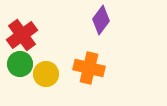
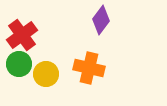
green circle: moved 1 px left
